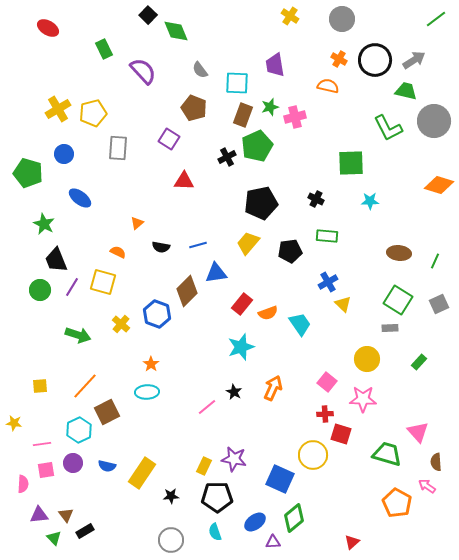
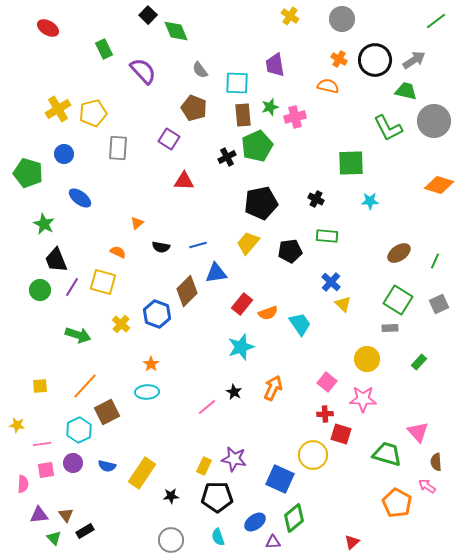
green line at (436, 19): moved 2 px down
brown rectangle at (243, 115): rotated 25 degrees counterclockwise
brown ellipse at (399, 253): rotated 40 degrees counterclockwise
blue cross at (328, 282): moved 3 px right; rotated 18 degrees counterclockwise
yellow star at (14, 423): moved 3 px right, 2 px down
cyan semicircle at (215, 532): moved 3 px right, 5 px down
